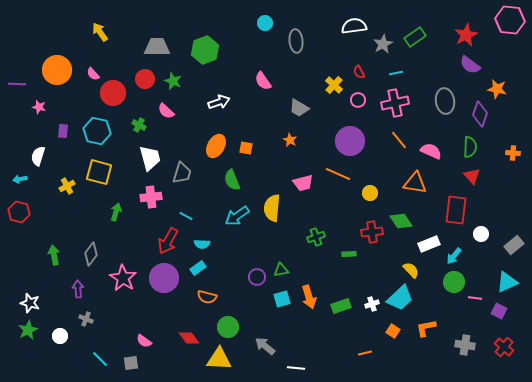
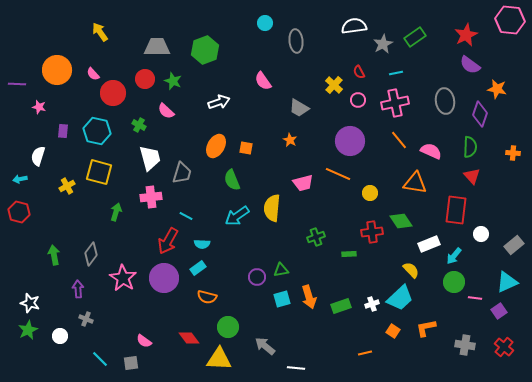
purple square at (499, 311): rotated 28 degrees clockwise
